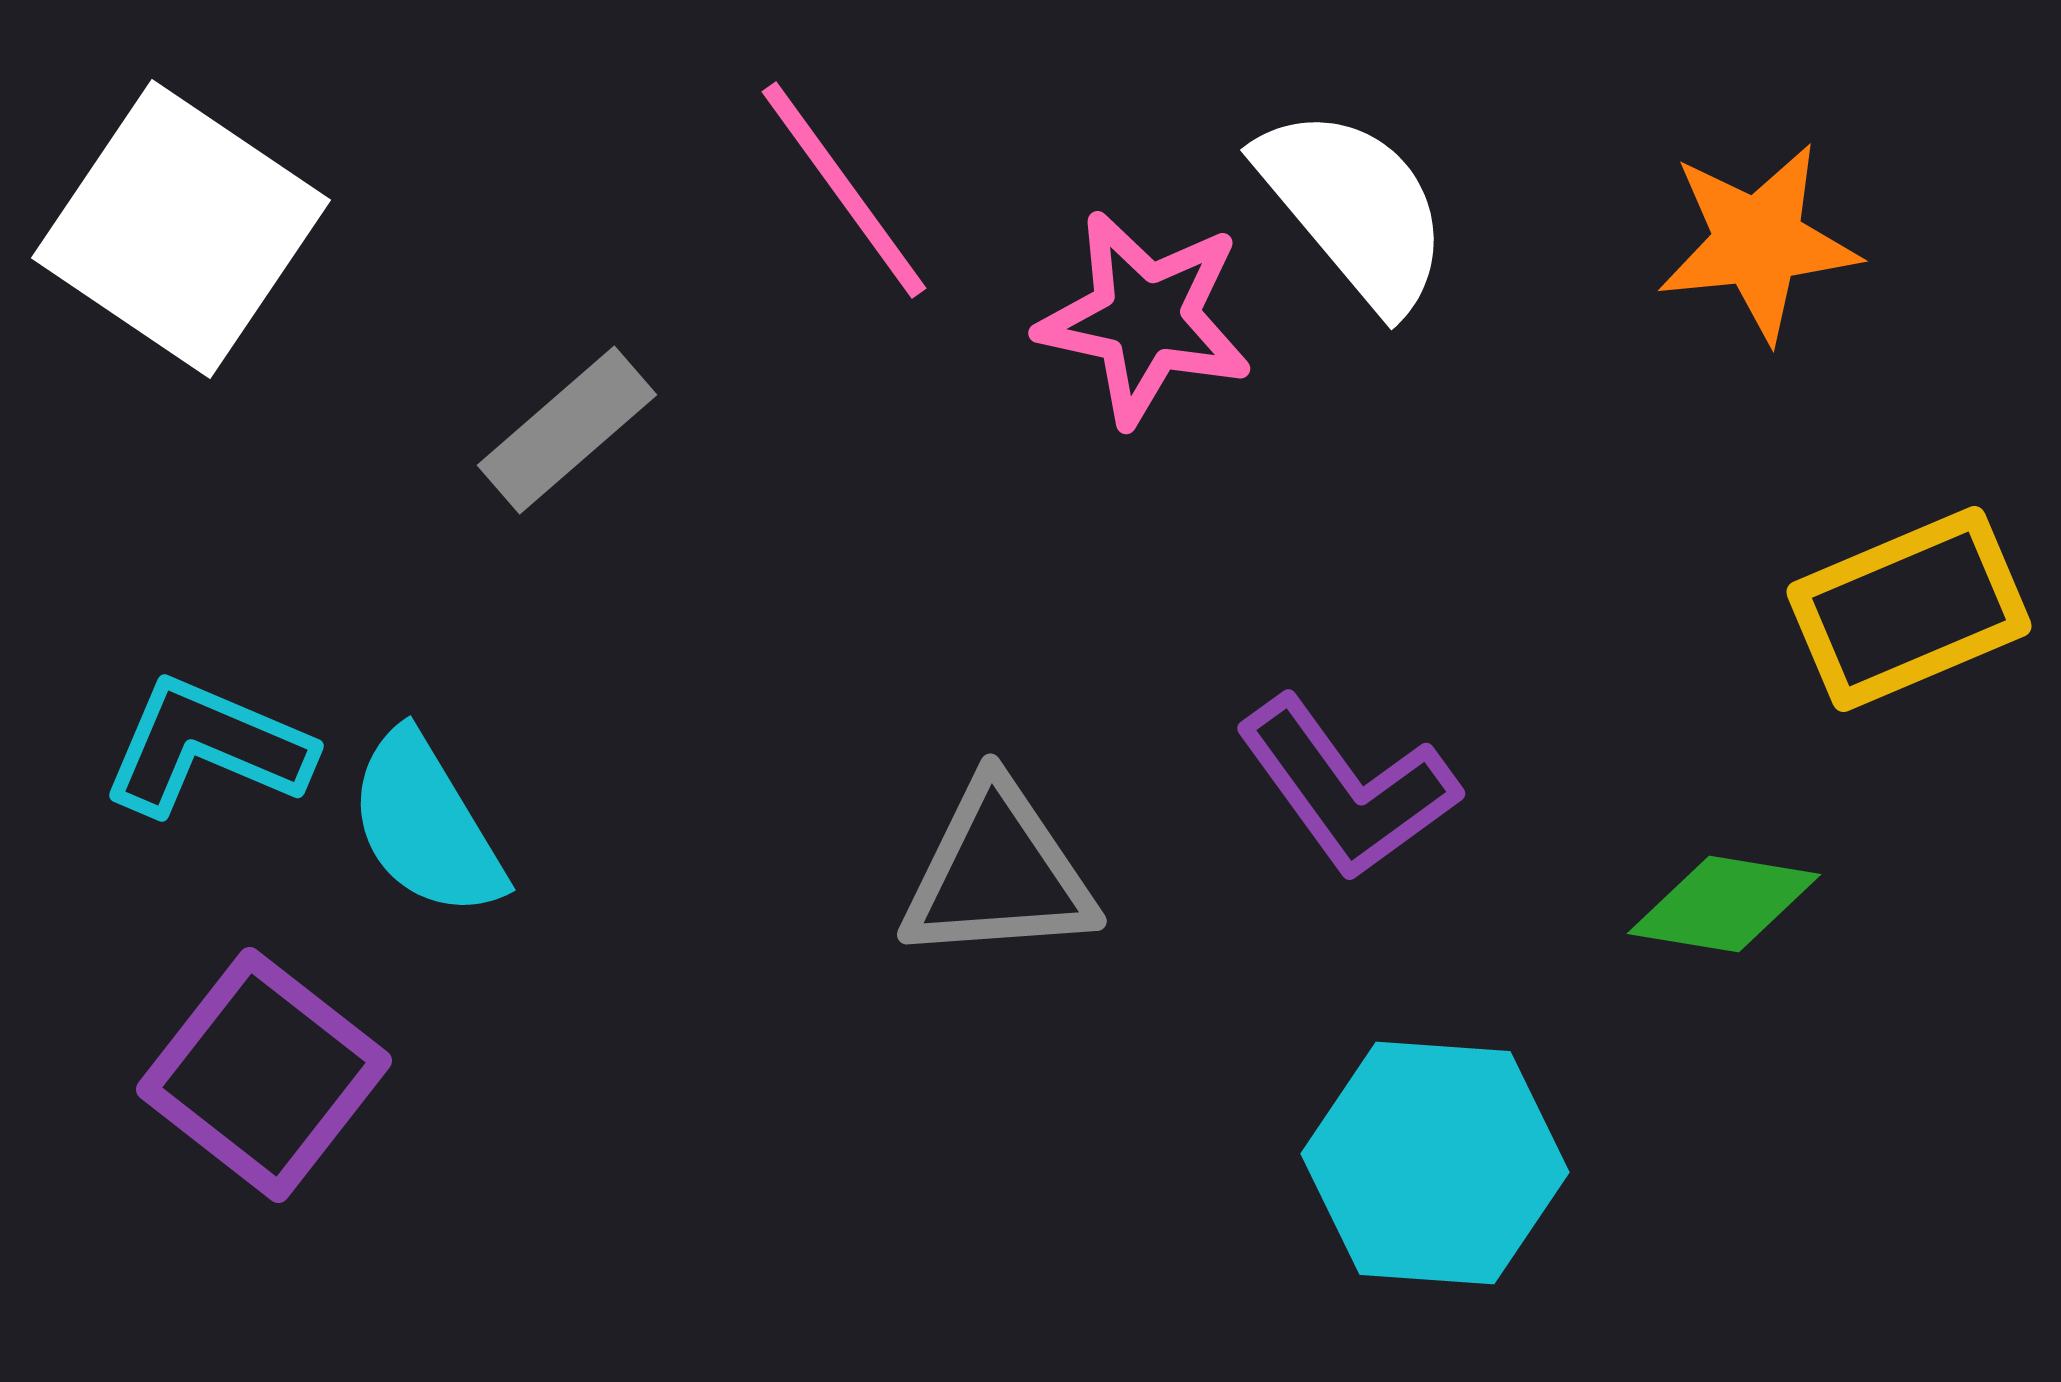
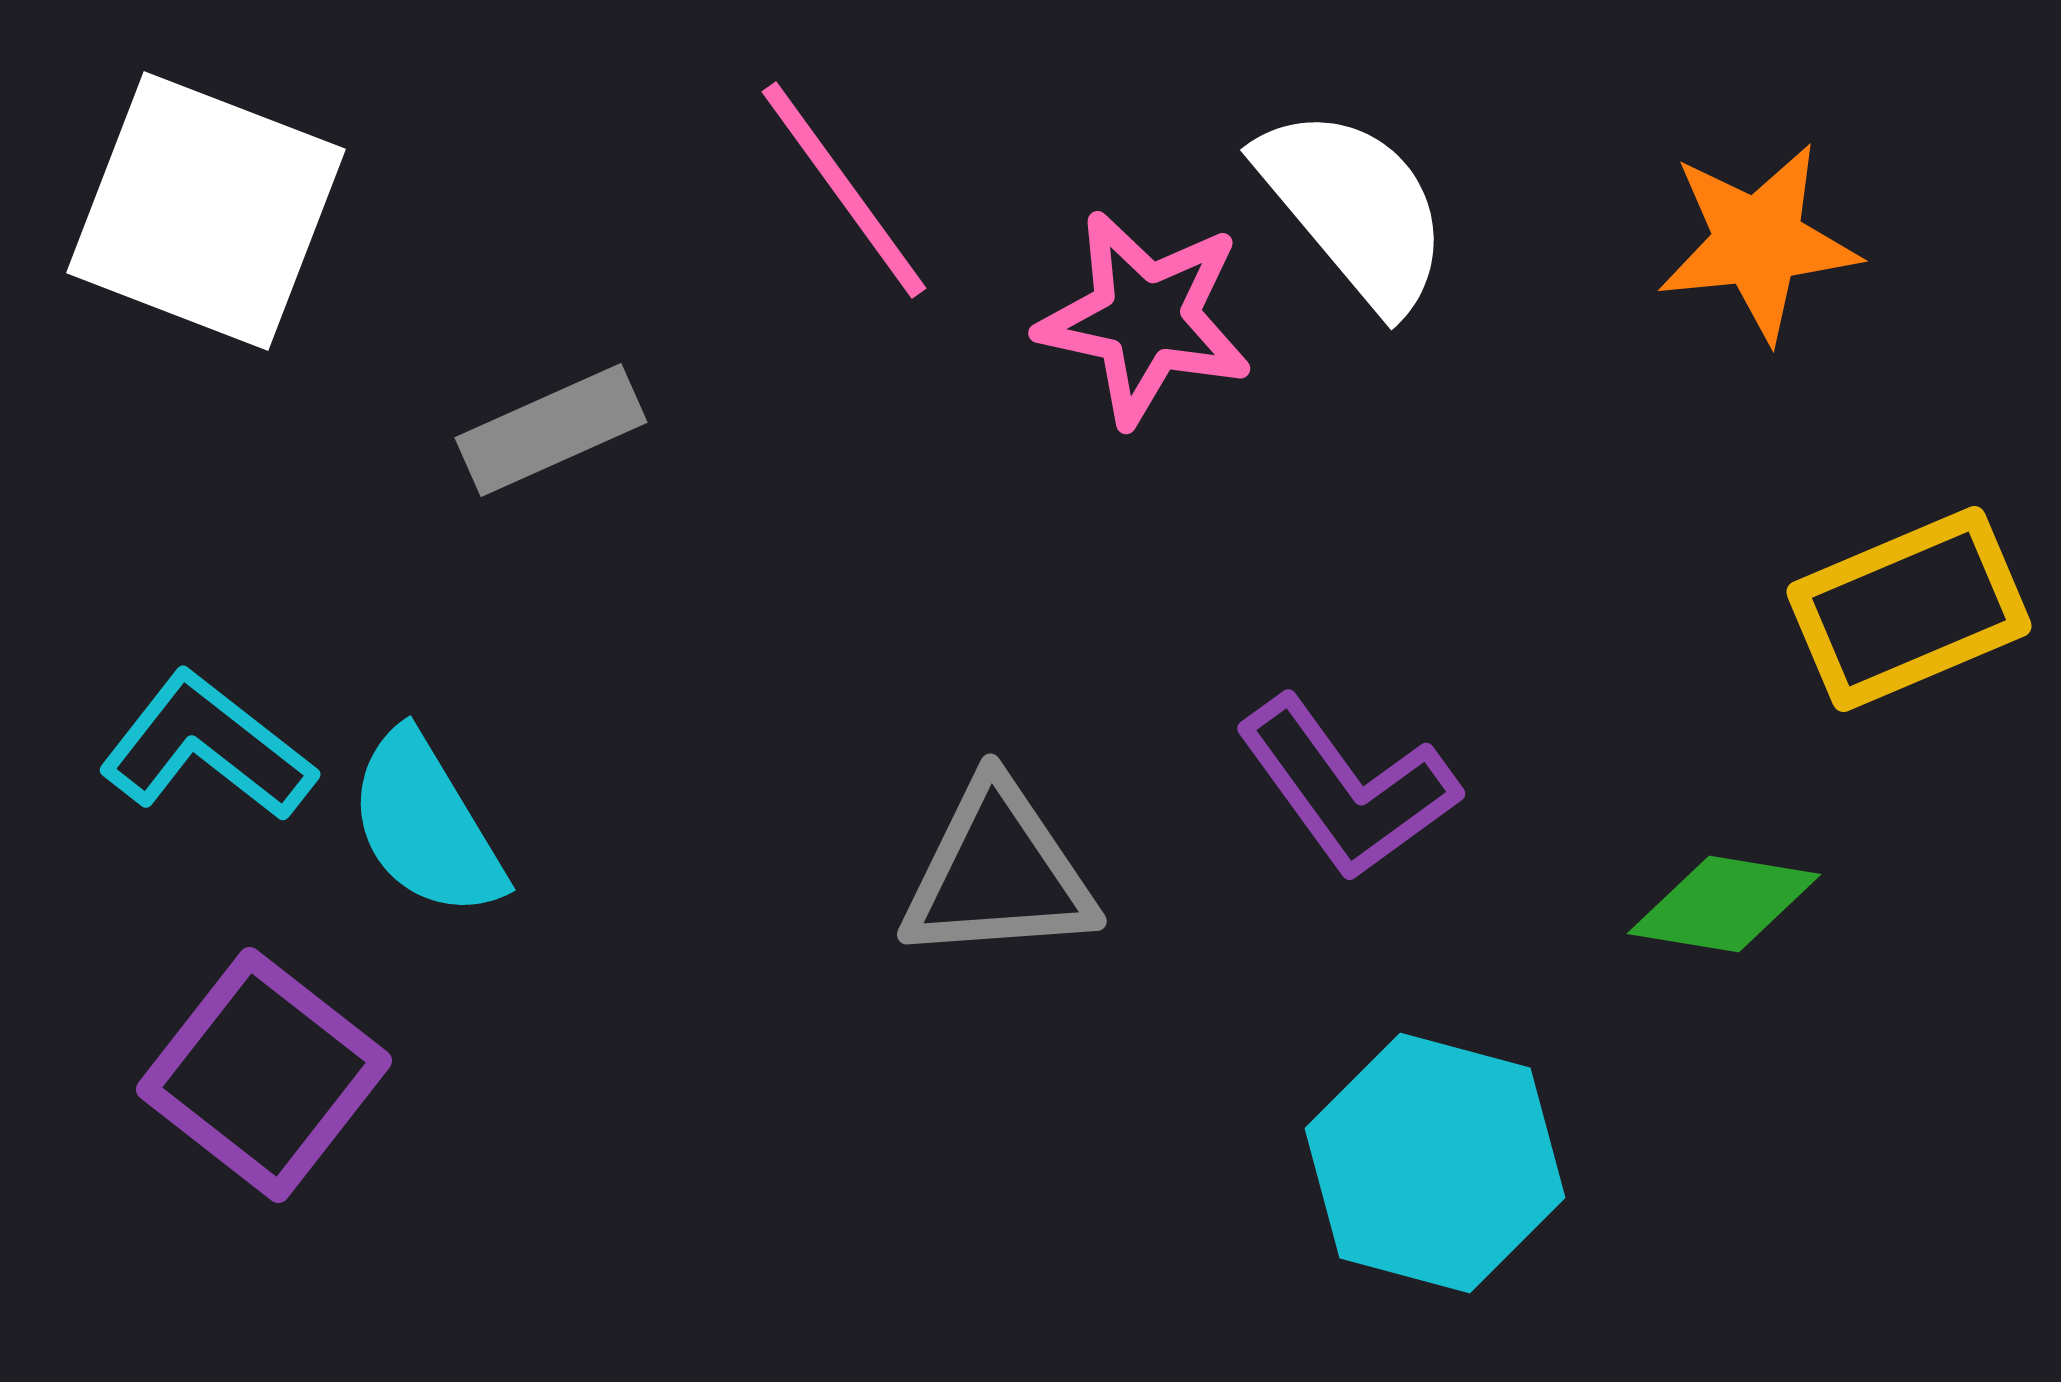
white square: moved 25 px right, 18 px up; rotated 13 degrees counterclockwise
gray rectangle: moved 16 px left; rotated 17 degrees clockwise
cyan L-shape: rotated 15 degrees clockwise
cyan hexagon: rotated 11 degrees clockwise
